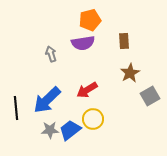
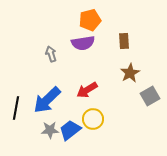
black line: rotated 15 degrees clockwise
